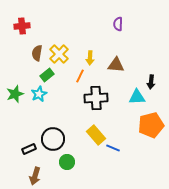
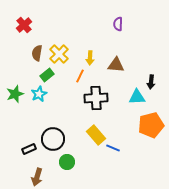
red cross: moved 2 px right, 1 px up; rotated 35 degrees counterclockwise
brown arrow: moved 2 px right, 1 px down
